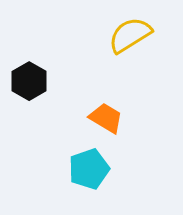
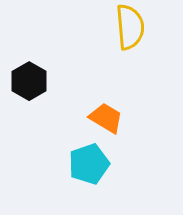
yellow semicircle: moved 8 px up; rotated 117 degrees clockwise
cyan pentagon: moved 5 px up
